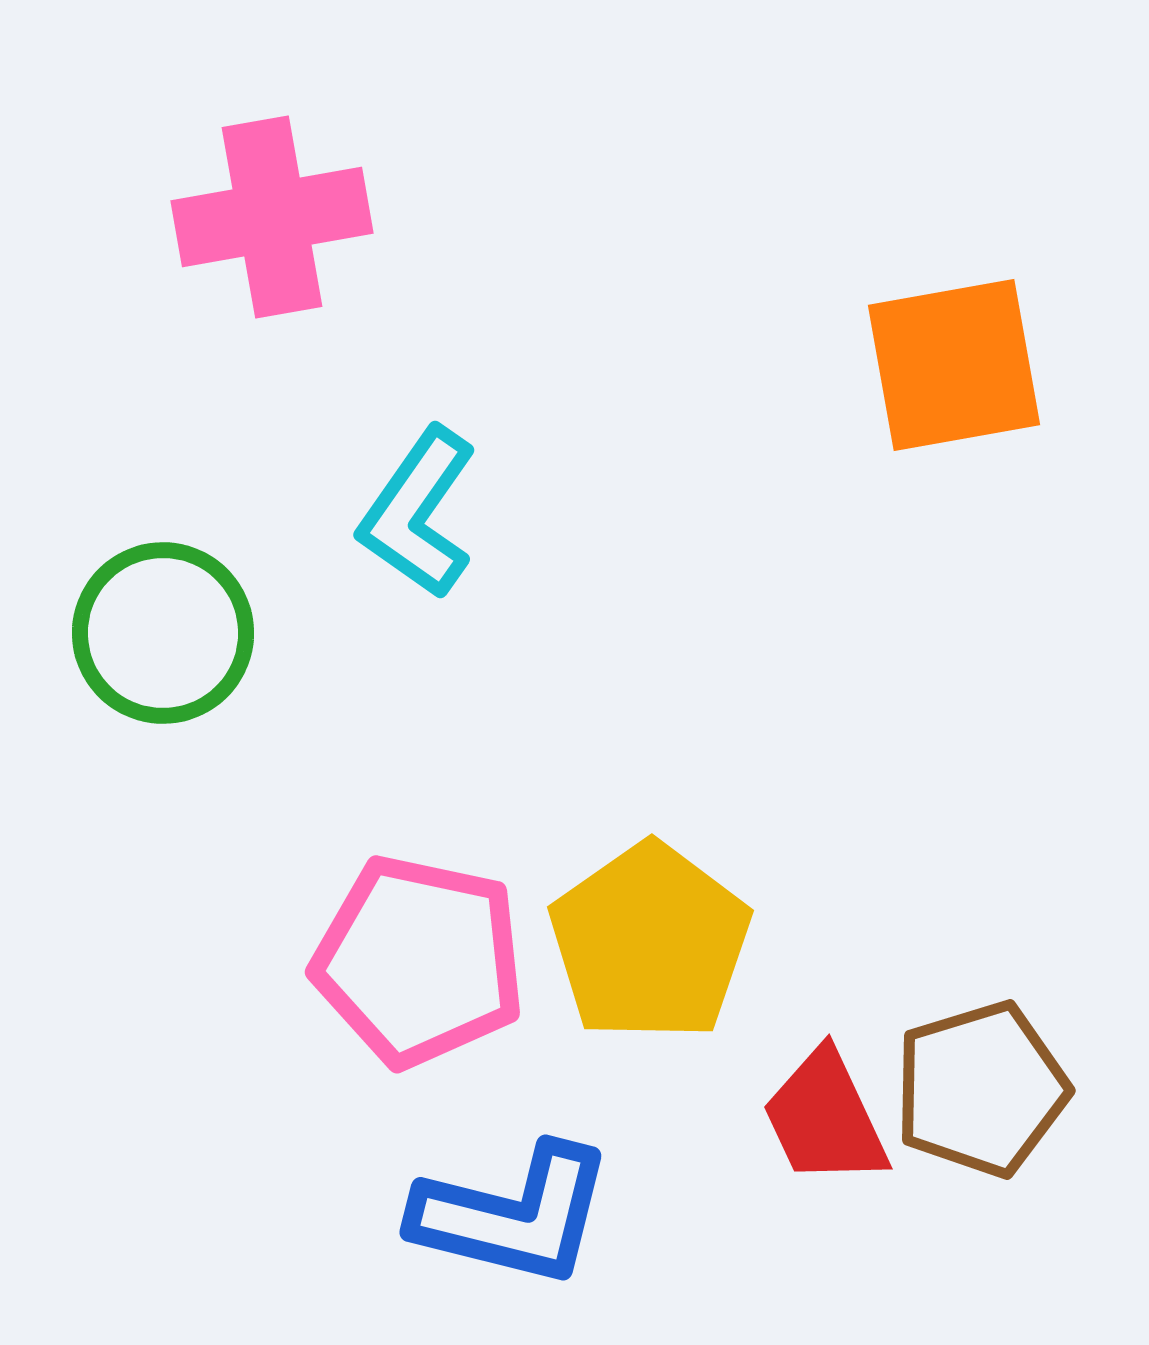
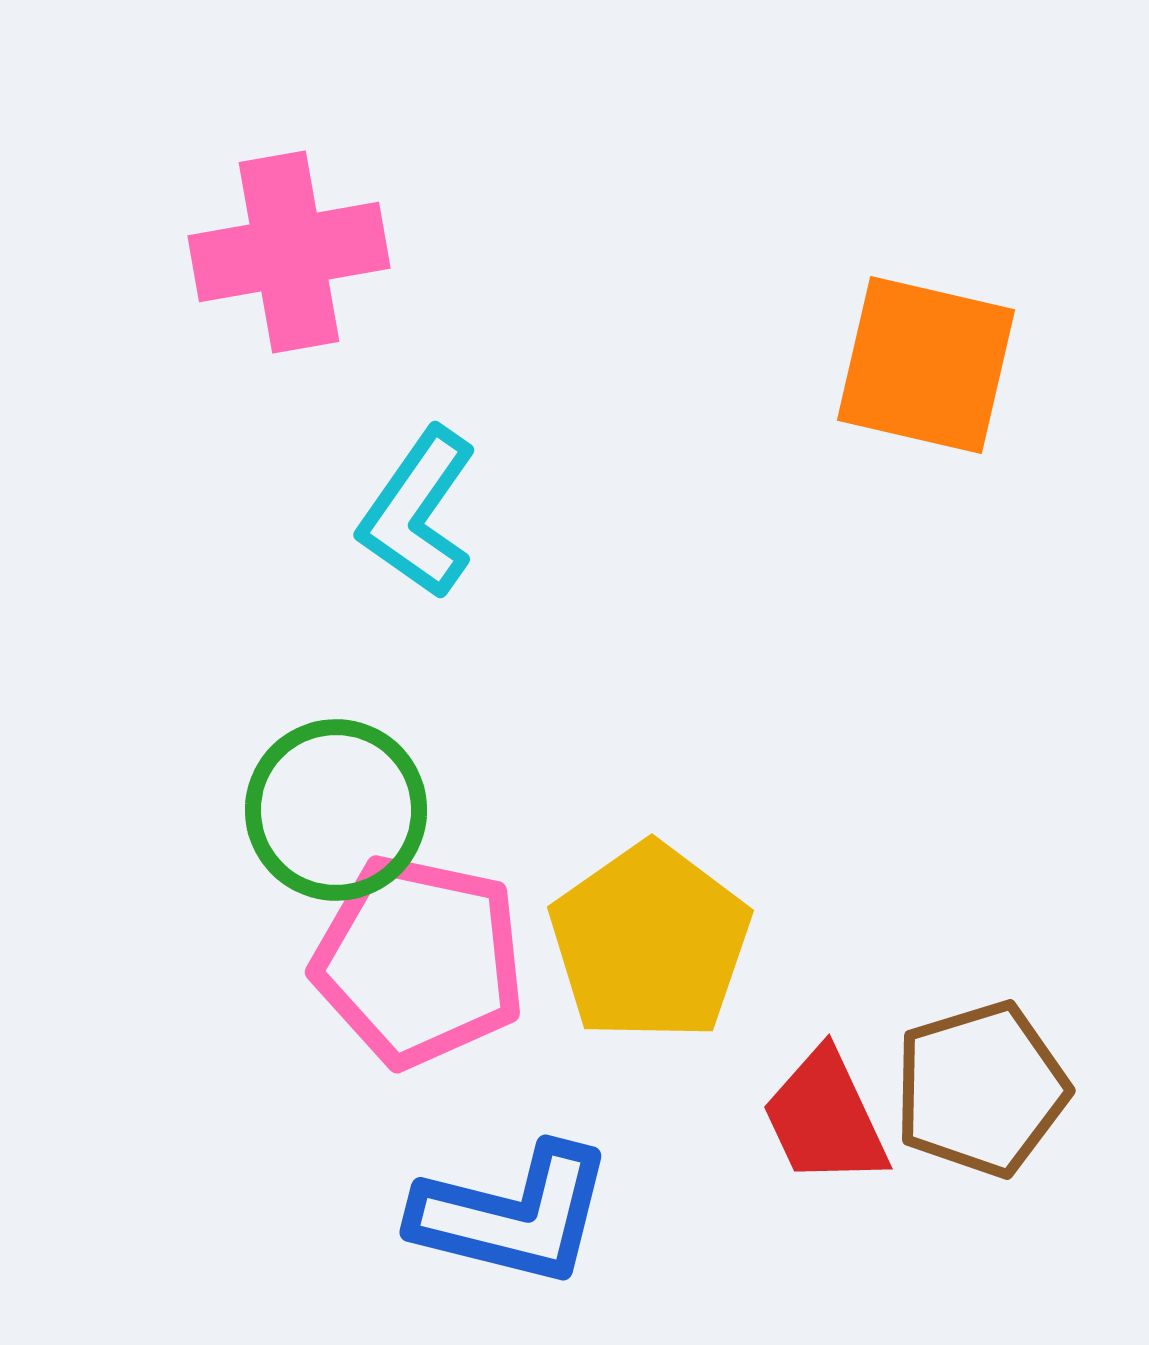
pink cross: moved 17 px right, 35 px down
orange square: moved 28 px left; rotated 23 degrees clockwise
green circle: moved 173 px right, 177 px down
